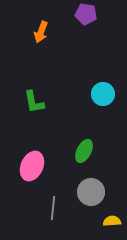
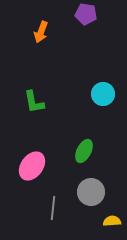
pink ellipse: rotated 12 degrees clockwise
